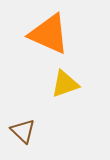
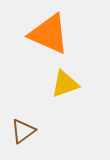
brown triangle: rotated 40 degrees clockwise
